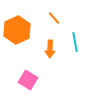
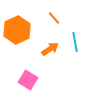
orange arrow: rotated 126 degrees counterclockwise
